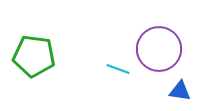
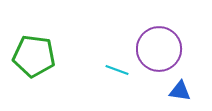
cyan line: moved 1 px left, 1 px down
